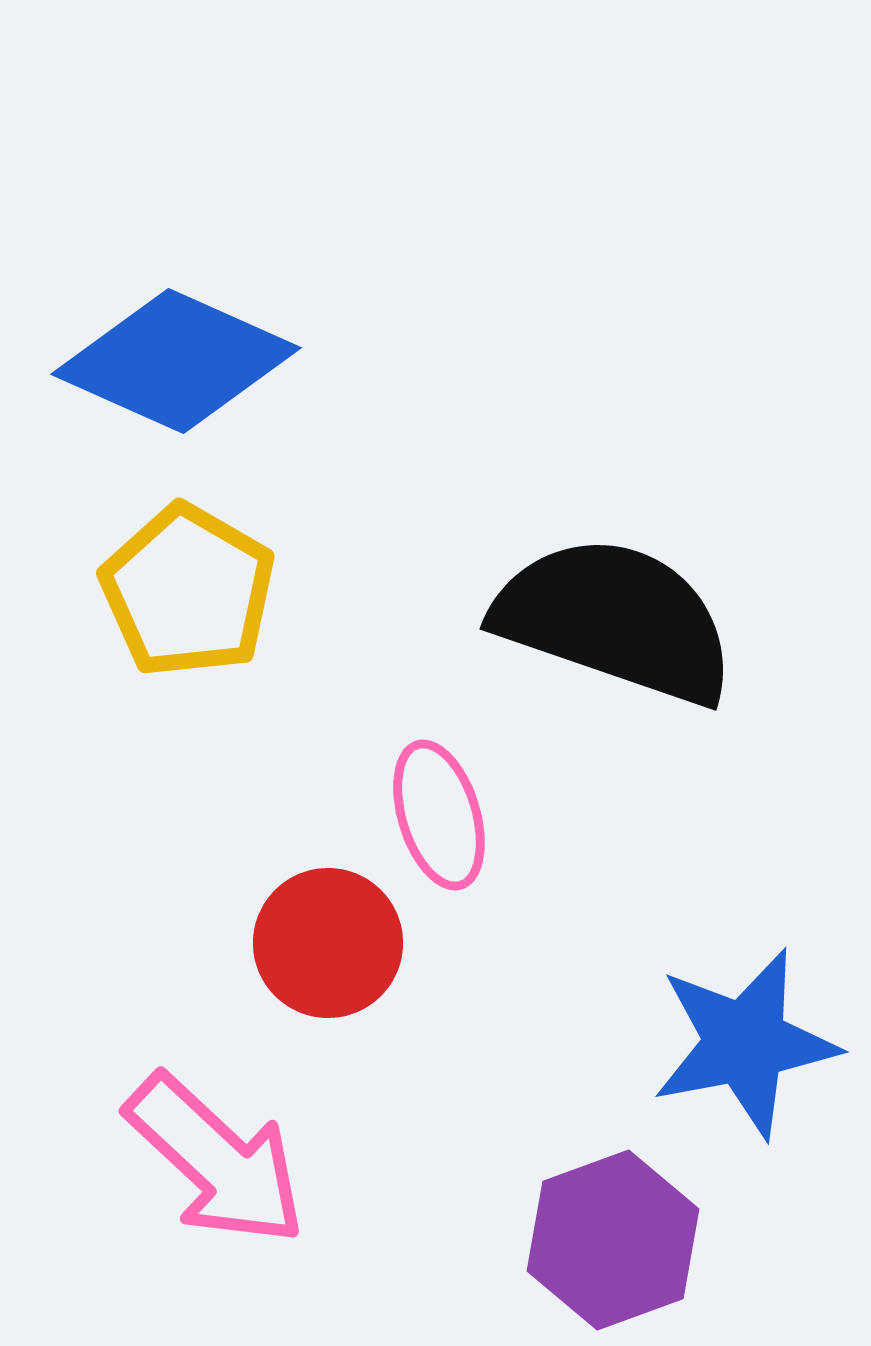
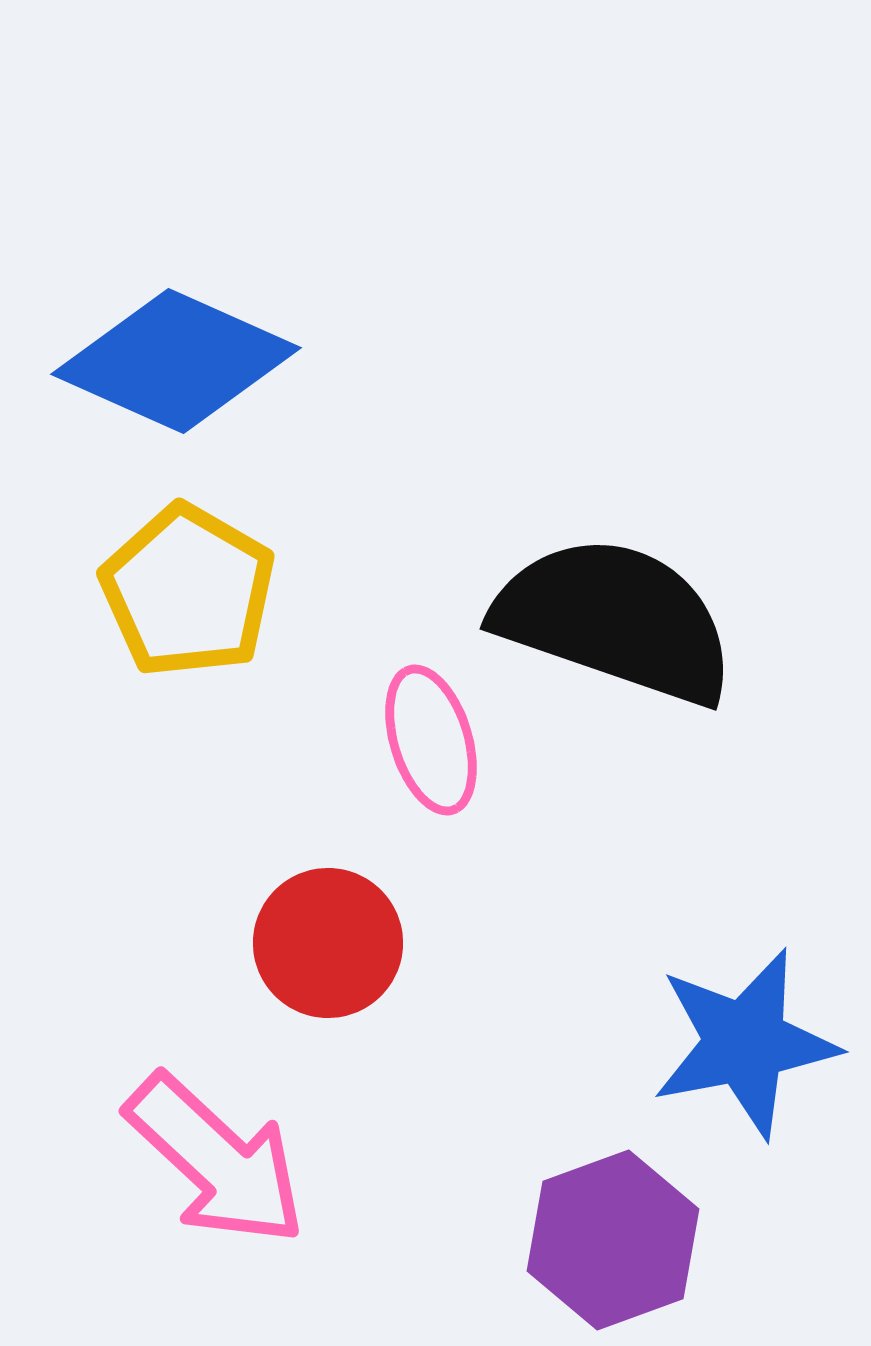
pink ellipse: moved 8 px left, 75 px up
